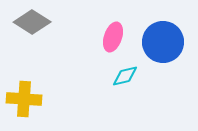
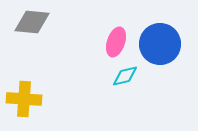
gray diamond: rotated 27 degrees counterclockwise
pink ellipse: moved 3 px right, 5 px down
blue circle: moved 3 px left, 2 px down
